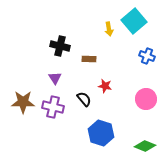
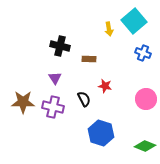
blue cross: moved 4 px left, 3 px up
black semicircle: rotated 14 degrees clockwise
